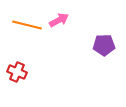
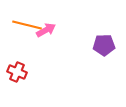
pink arrow: moved 13 px left, 10 px down
